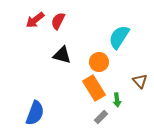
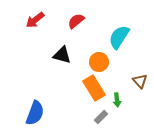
red semicircle: moved 18 px right; rotated 24 degrees clockwise
